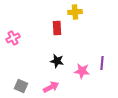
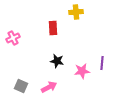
yellow cross: moved 1 px right
red rectangle: moved 4 px left
pink star: rotated 14 degrees counterclockwise
pink arrow: moved 2 px left
